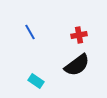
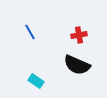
black semicircle: rotated 60 degrees clockwise
